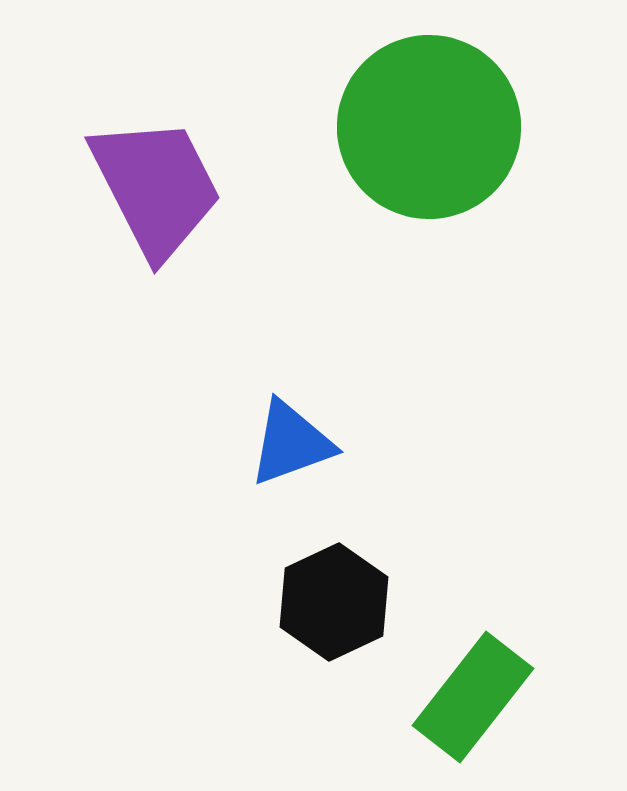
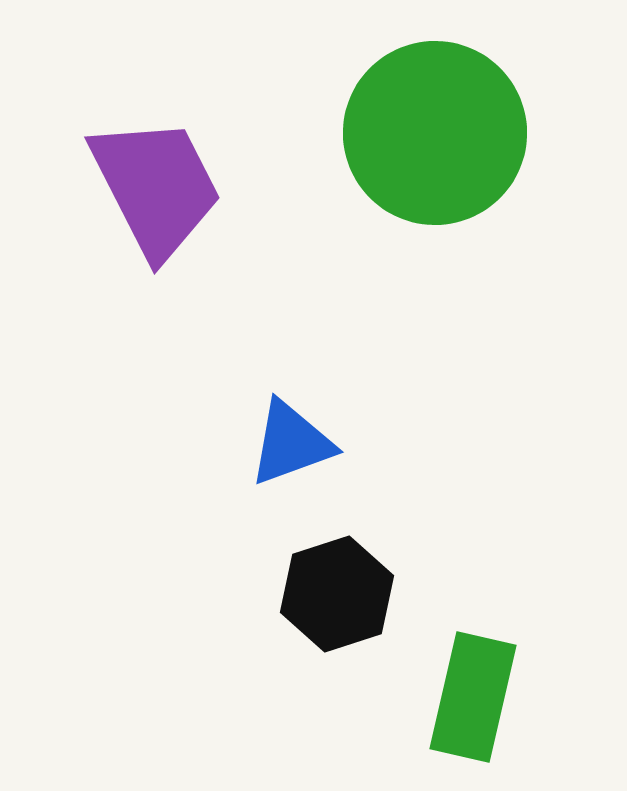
green circle: moved 6 px right, 6 px down
black hexagon: moved 3 px right, 8 px up; rotated 7 degrees clockwise
green rectangle: rotated 25 degrees counterclockwise
